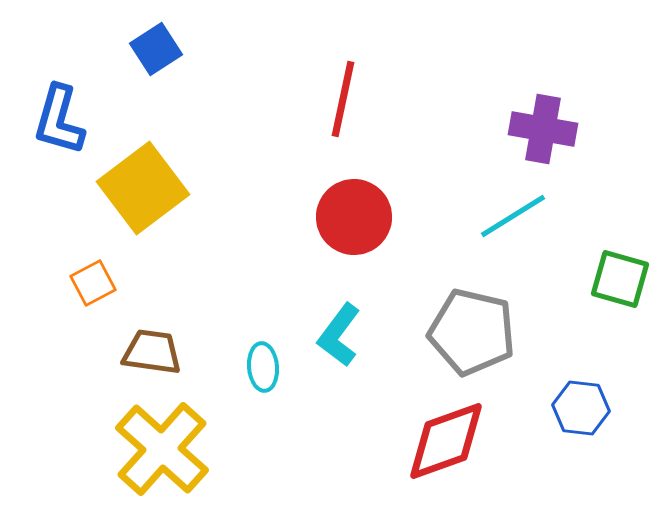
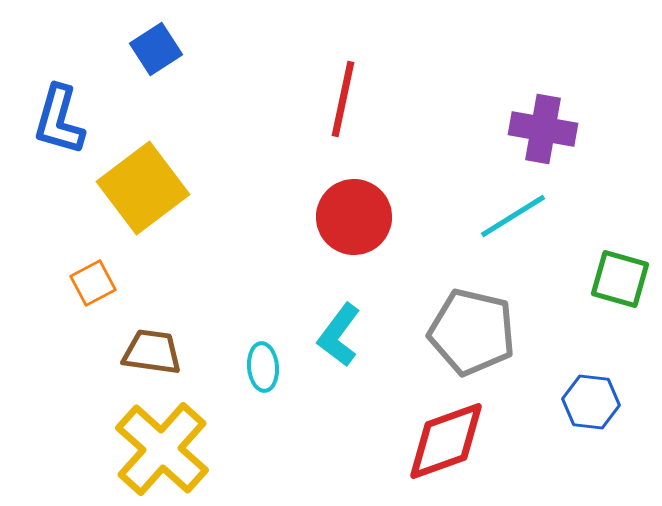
blue hexagon: moved 10 px right, 6 px up
